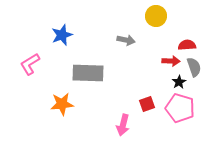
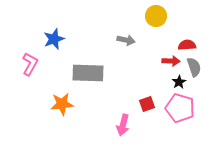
blue star: moved 8 px left, 4 px down
pink L-shape: rotated 150 degrees clockwise
